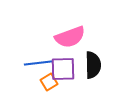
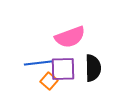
black semicircle: moved 3 px down
orange square: moved 1 px up; rotated 18 degrees counterclockwise
